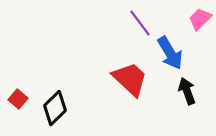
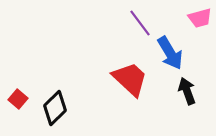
pink trapezoid: moved 1 px up; rotated 150 degrees counterclockwise
